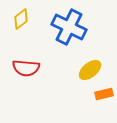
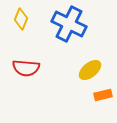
yellow diamond: rotated 30 degrees counterclockwise
blue cross: moved 3 px up
orange rectangle: moved 1 px left, 1 px down
